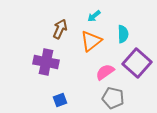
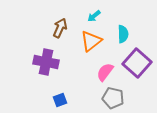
brown arrow: moved 1 px up
pink semicircle: rotated 18 degrees counterclockwise
